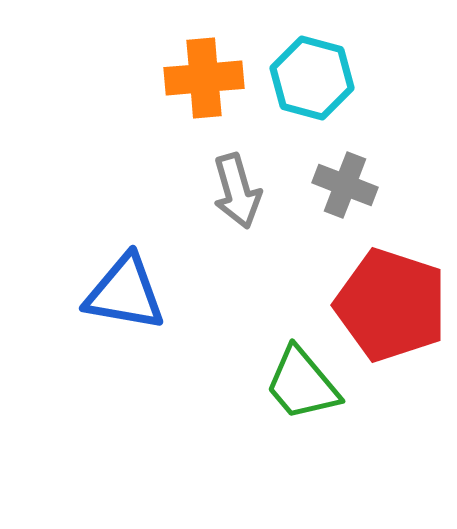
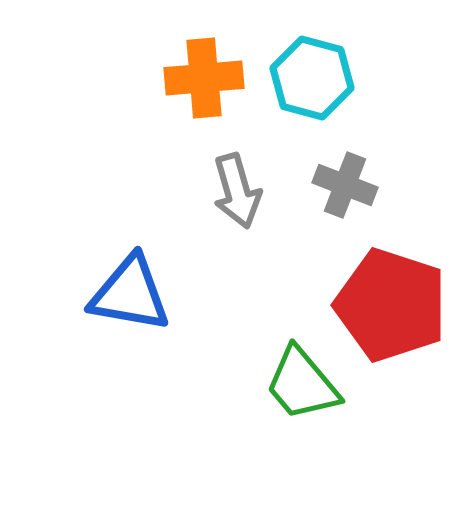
blue triangle: moved 5 px right, 1 px down
